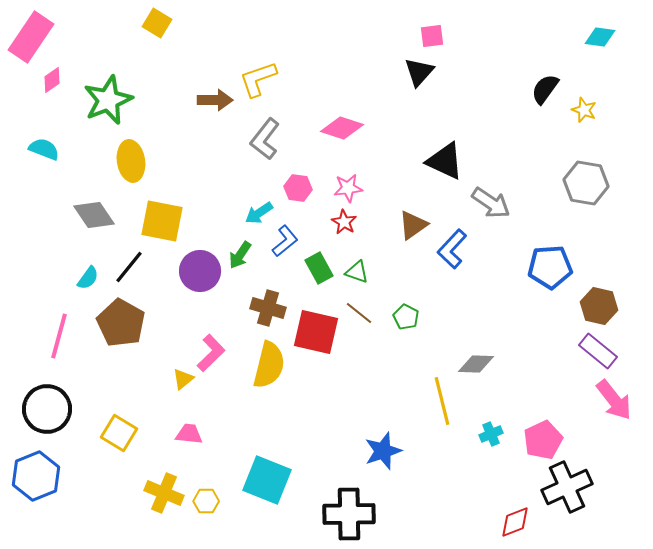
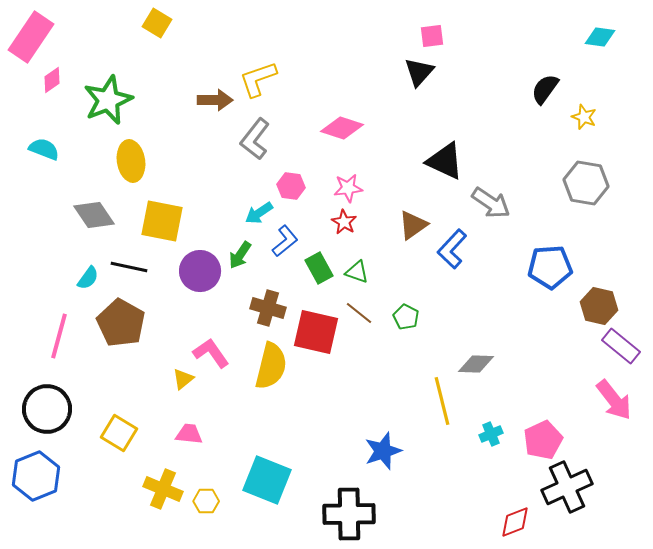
yellow star at (584, 110): moved 7 px down
gray L-shape at (265, 139): moved 10 px left
pink hexagon at (298, 188): moved 7 px left, 2 px up
black line at (129, 267): rotated 63 degrees clockwise
purple rectangle at (598, 351): moved 23 px right, 5 px up
pink L-shape at (211, 353): rotated 81 degrees counterclockwise
yellow semicircle at (269, 365): moved 2 px right, 1 px down
yellow cross at (164, 493): moved 1 px left, 4 px up
